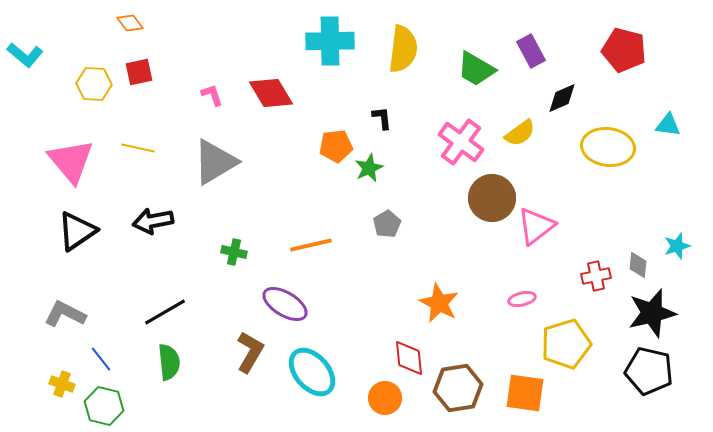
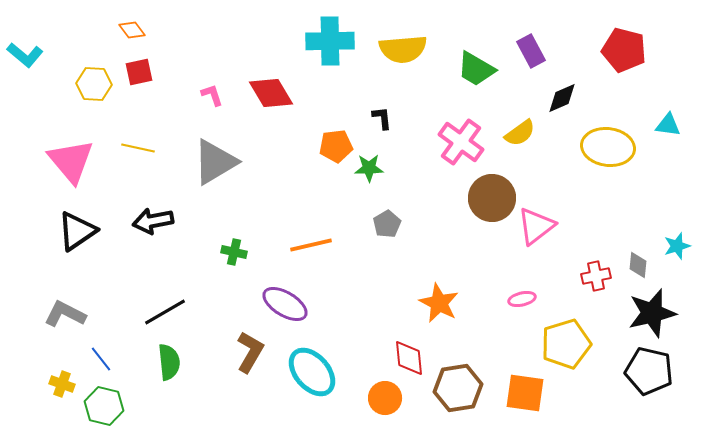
orange diamond at (130, 23): moved 2 px right, 7 px down
yellow semicircle at (403, 49): rotated 78 degrees clockwise
green star at (369, 168): rotated 24 degrees clockwise
